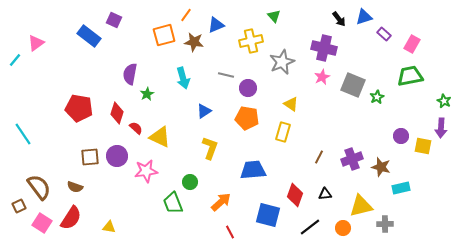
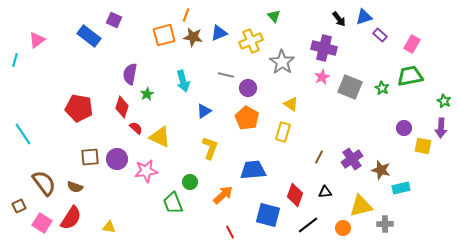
orange line at (186, 15): rotated 16 degrees counterclockwise
blue triangle at (216, 25): moved 3 px right, 8 px down
purple rectangle at (384, 34): moved 4 px left, 1 px down
yellow cross at (251, 41): rotated 10 degrees counterclockwise
brown star at (194, 42): moved 1 px left, 5 px up
pink triangle at (36, 43): moved 1 px right, 3 px up
cyan line at (15, 60): rotated 24 degrees counterclockwise
gray star at (282, 62): rotated 15 degrees counterclockwise
cyan arrow at (183, 78): moved 3 px down
gray square at (353, 85): moved 3 px left, 2 px down
green star at (377, 97): moved 5 px right, 9 px up; rotated 16 degrees counterclockwise
red diamond at (117, 113): moved 5 px right, 6 px up
orange pentagon at (247, 118): rotated 20 degrees clockwise
purple circle at (401, 136): moved 3 px right, 8 px up
purple circle at (117, 156): moved 3 px down
purple cross at (352, 159): rotated 15 degrees counterclockwise
brown star at (381, 167): moved 3 px down
brown semicircle at (39, 187): moved 5 px right, 4 px up
black triangle at (325, 194): moved 2 px up
orange arrow at (221, 202): moved 2 px right, 7 px up
black line at (310, 227): moved 2 px left, 2 px up
